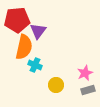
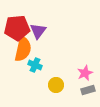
red pentagon: moved 8 px down
orange semicircle: moved 1 px left, 2 px down
